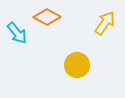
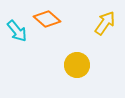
orange diamond: moved 2 px down; rotated 12 degrees clockwise
cyan arrow: moved 2 px up
